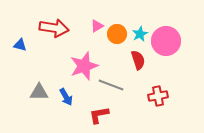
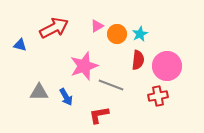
red arrow: rotated 36 degrees counterclockwise
pink circle: moved 1 px right, 25 px down
red semicircle: rotated 24 degrees clockwise
